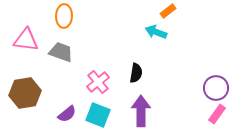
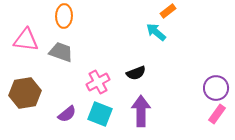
cyan arrow: rotated 20 degrees clockwise
black semicircle: rotated 60 degrees clockwise
pink cross: rotated 10 degrees clockwise
cyan square: moved 2 px right, 1 px up
